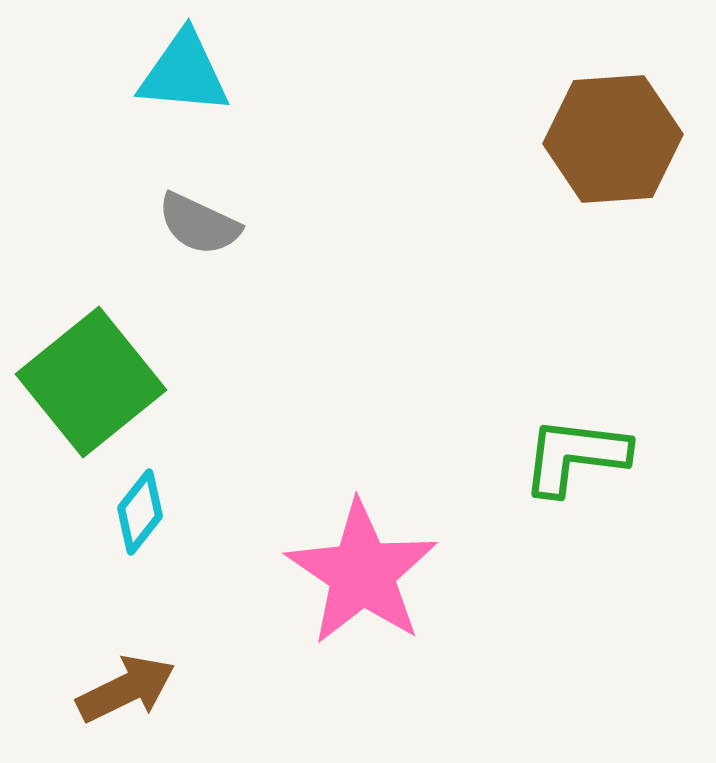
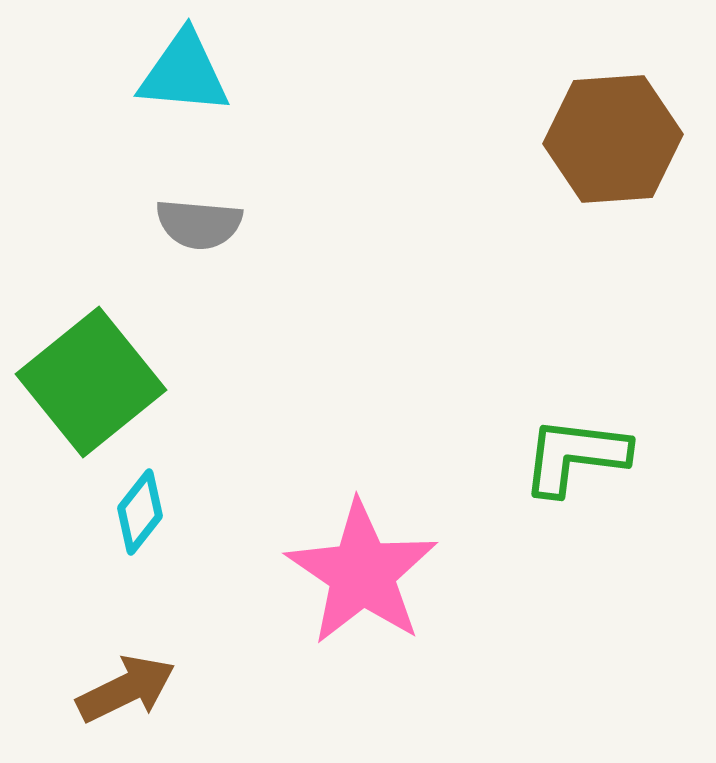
gray semicircle: rotated 20 degrees counterclockwise
